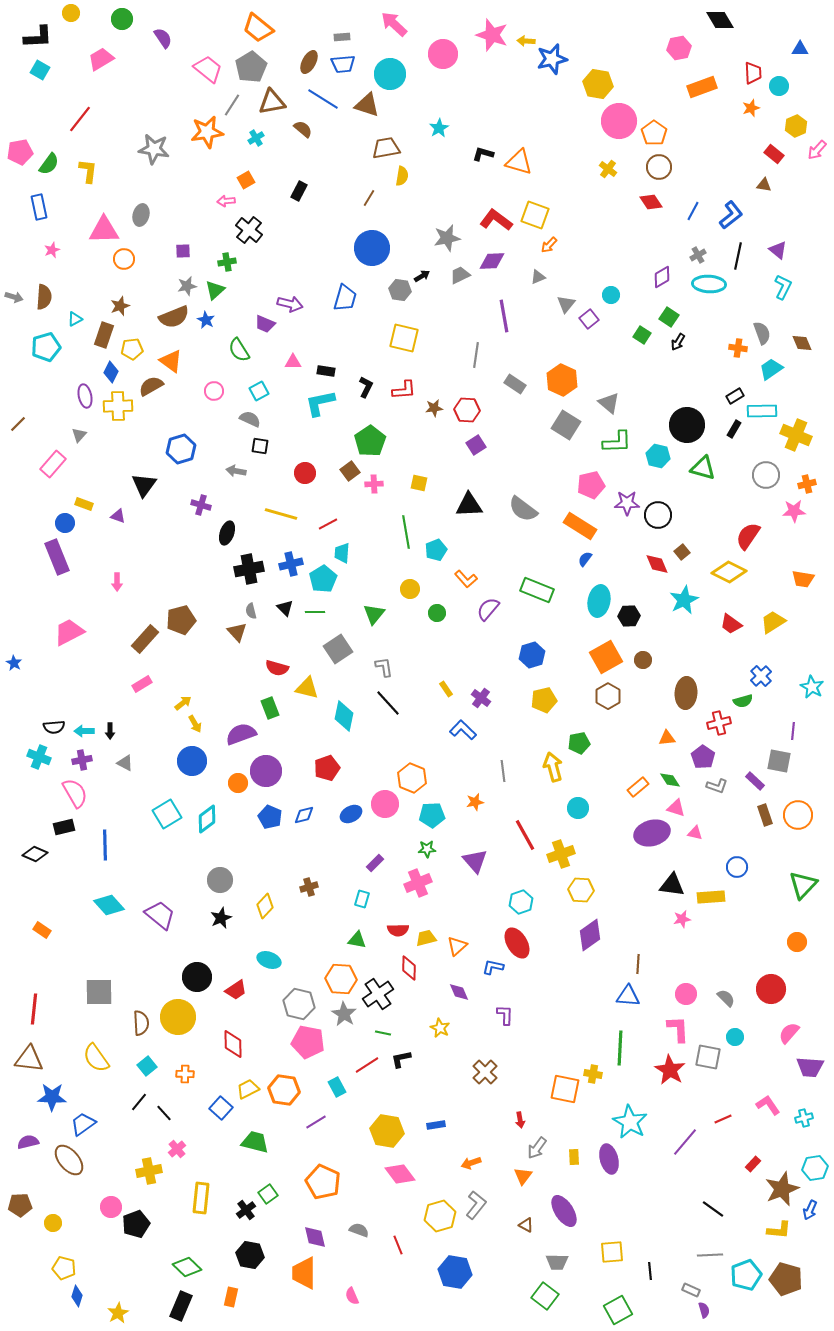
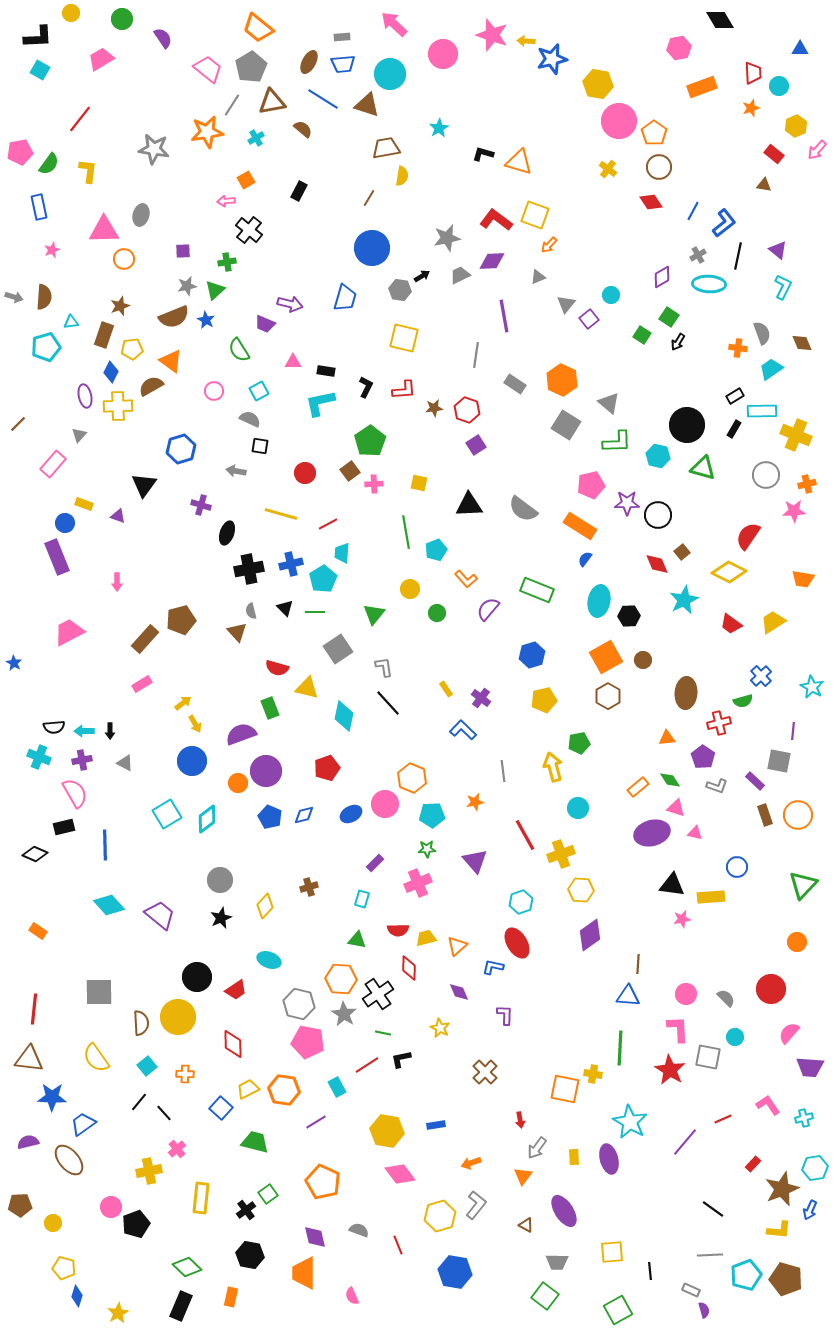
blue L-shape at (731, 215): moved 7 px left, 8 px down
cyan triangle at (75, 319): moved 4 px left, 3 px down; rotated 21 degrees clockwise
red hexagon at (467, 410): rotated 15 degrees clockwise
orange rectangle at (42, 930): moved 4 px left, 1 px down
